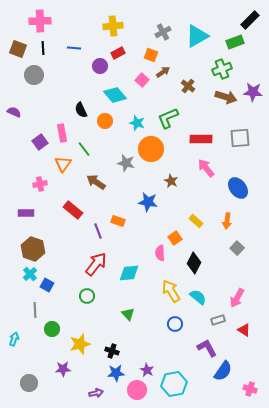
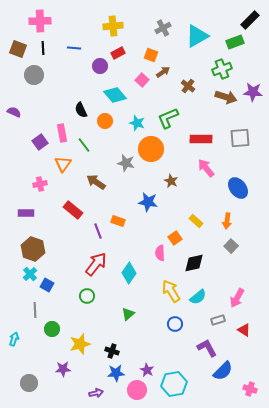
gray cross at (163, 32): moved 4 px up
green line at (84, 149): moved 4 px up
gray square at (237, 248): moved 6 px left, 2 px up
black diamond at (194, 263): rotated 50 degrees clockwise
cyan diamond at (129, 273): rotated 50 degrees counterclockwise
cyan semicircle at (198, 297): rotated 102 degrees clockwise
green triangle at (128, 314): rotated 32 degrees clockwise
blue semicircle at (223, 371): rotated 10 degrees clockwise
